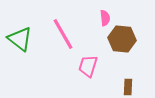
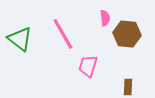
brown hexagon: moved 5 px right, 5 px up
